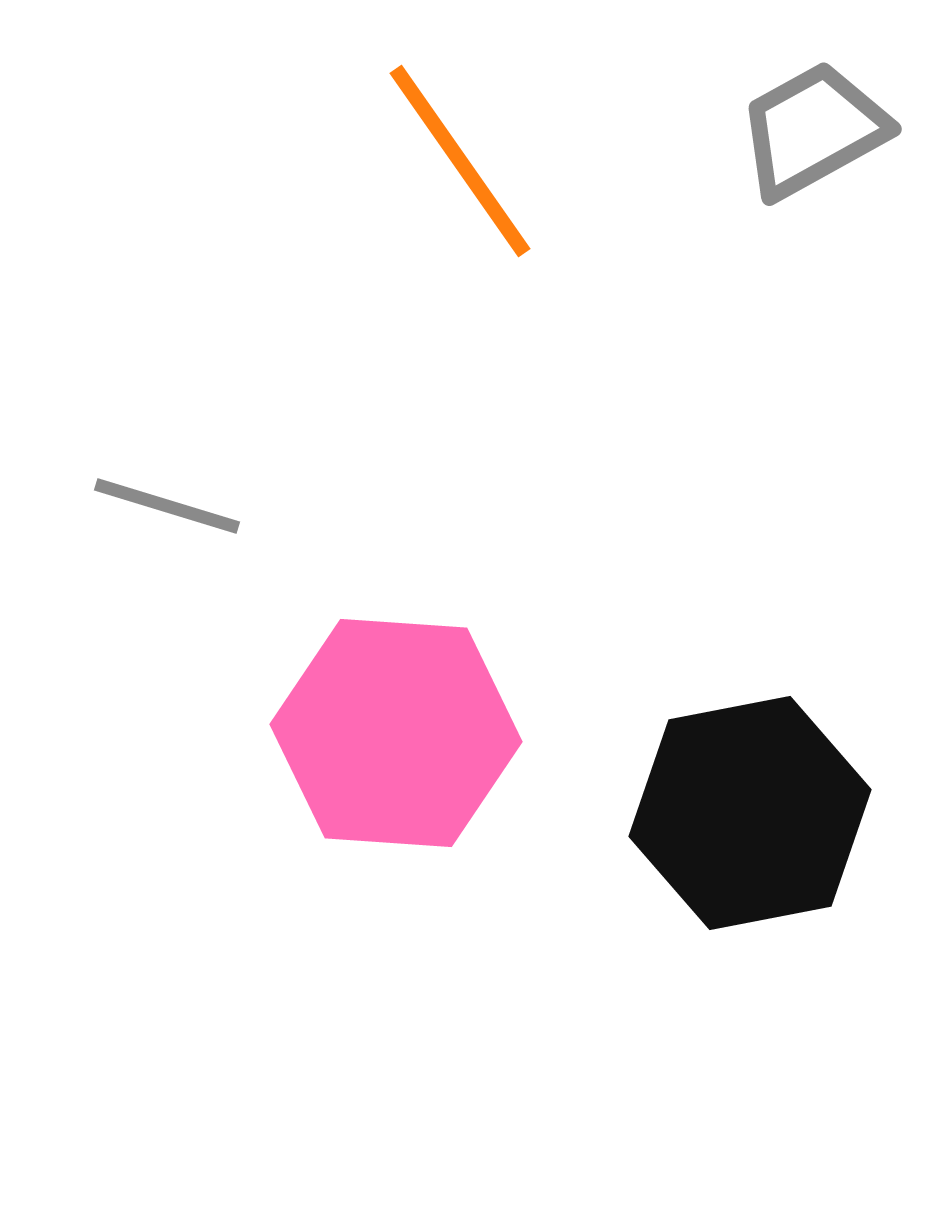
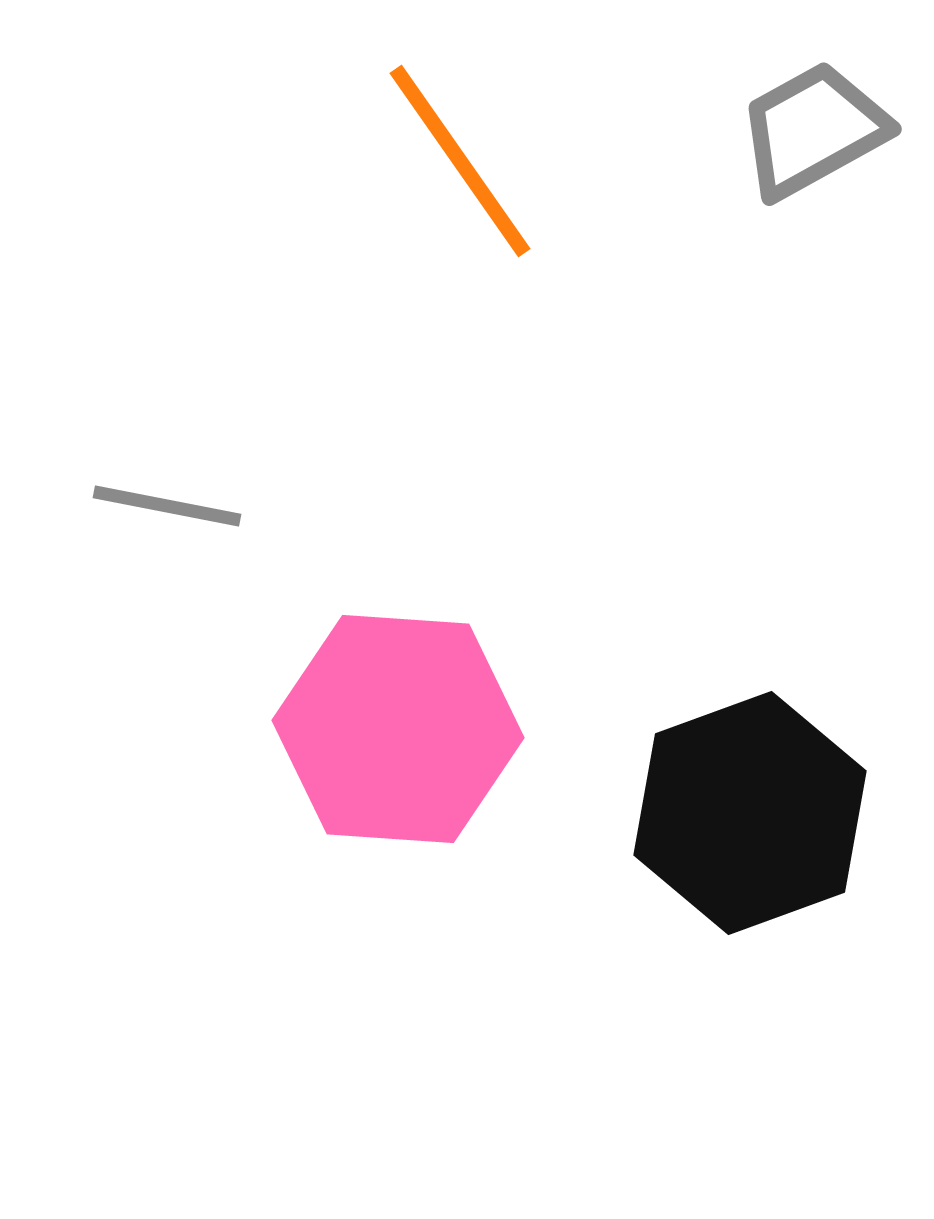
gray line: rotated 6 degrees counterclockwise
pink hexagon: moved 2 px right, 4 px up
black hexagon: rotated 9 degrees counterclockwise
